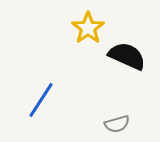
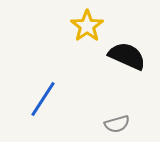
yellow star: moved 1 px left, 2 px up
blue line: moved 2 px right, 1 px up
